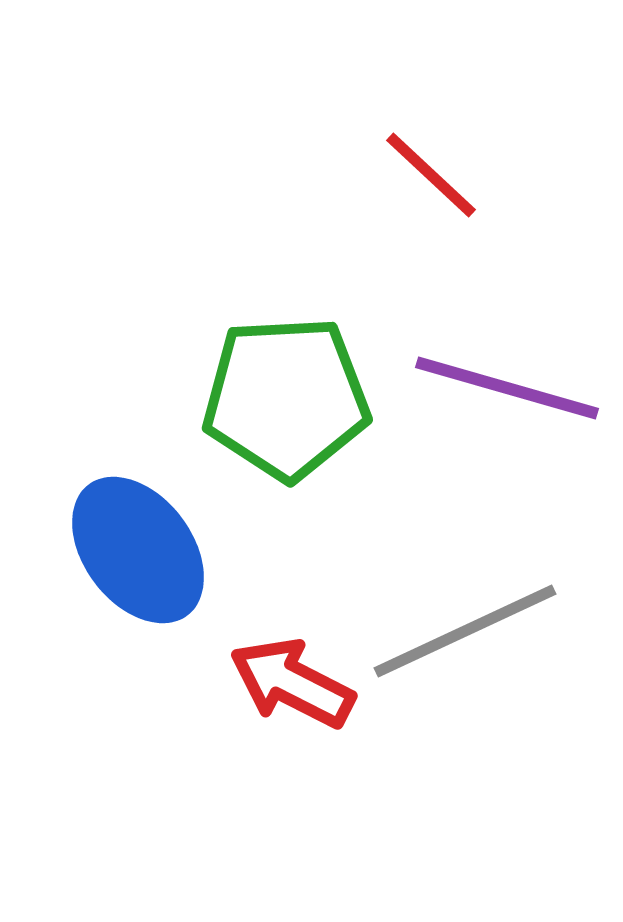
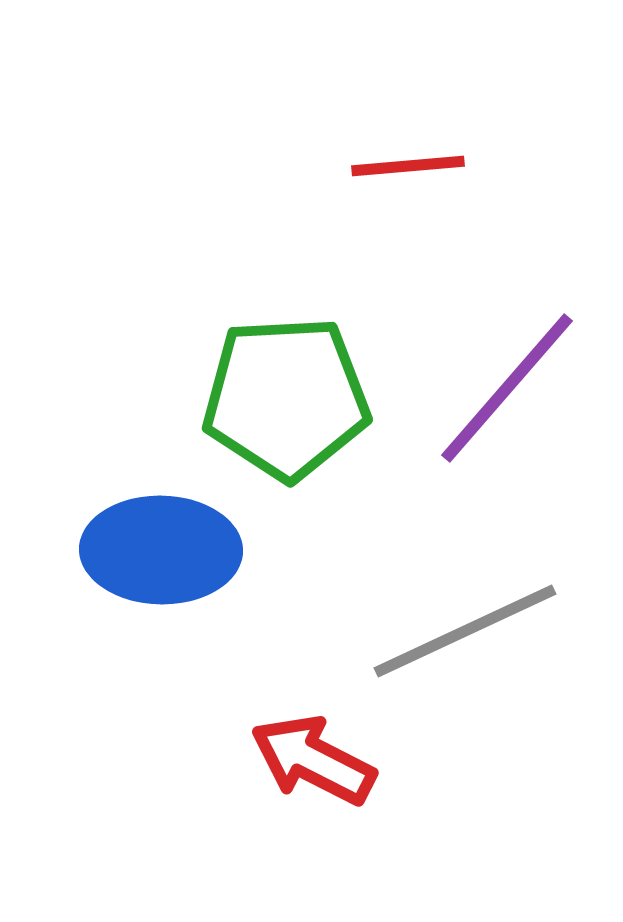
red line: moved 23 px left, 9 px up; rotated 48 degrees counterclockwise
purple line: rotated 65 degrees counterclockwise
blue ellipse: moved 23 px right; rotated 52 degrees counterclockwise
red arrow: moved 21 px right, 77 px down
